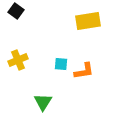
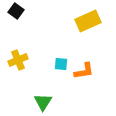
yellow rectangle: rotated 15 degrees counterclockwise
